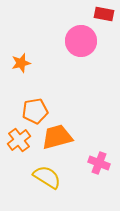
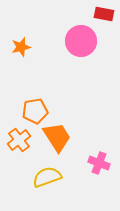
orange star: moved 16 px up
orange trapezoid: rotated 72 degrees clockwise
yellow semicircle: rotated 52 degrees counterclockwise
